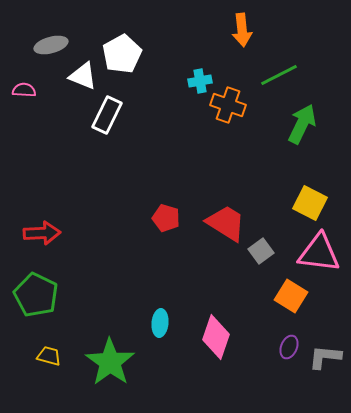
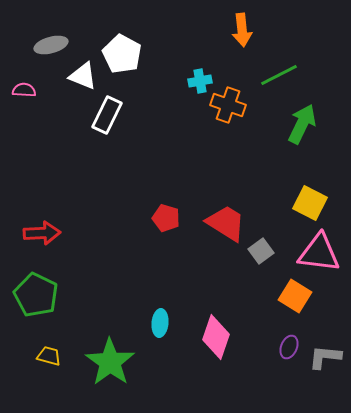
white pentagon: rotated 15 degrees counterclockwise
orange square: moved 4 px right
